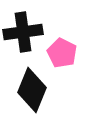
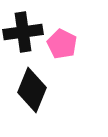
pink pentagon: moved 9 px up
